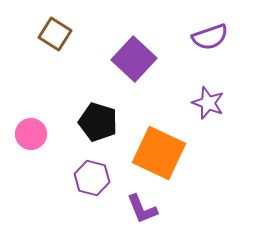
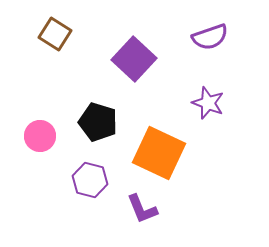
pink circle: moved 9 px right, 2 px down
purple hexagon: moved 2 px left, 2 px down
